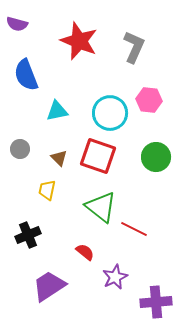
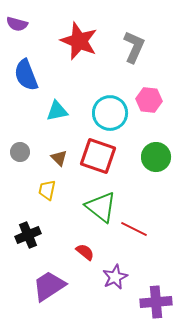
gray circle: moved 3 px down
